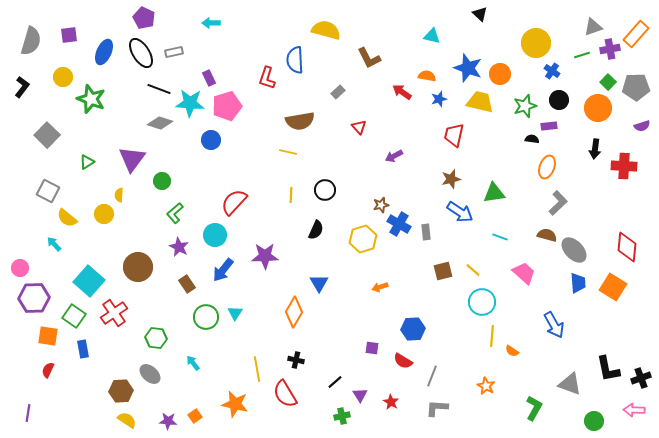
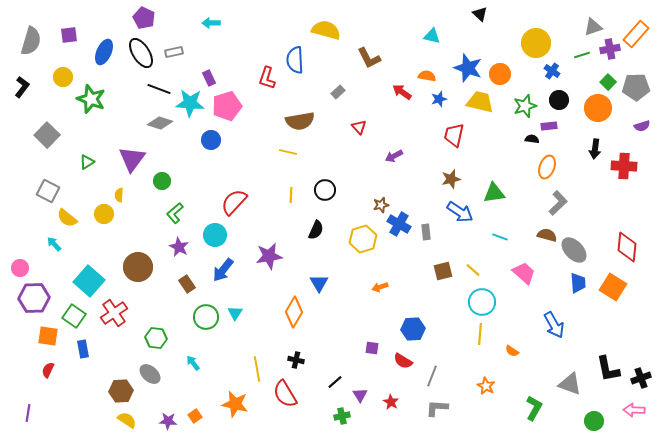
purple star at (265, 256): moved 4 px right; rotated 8 degrees counterclockwise
yellow line at (492, 336): moved 12 px left, 2 px up
